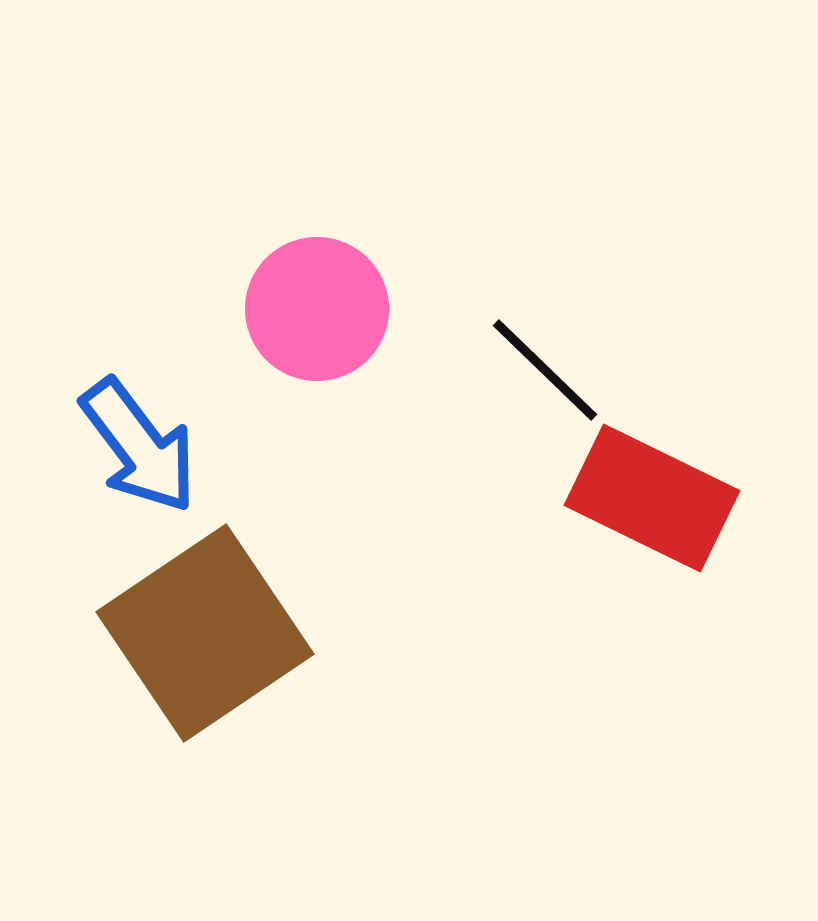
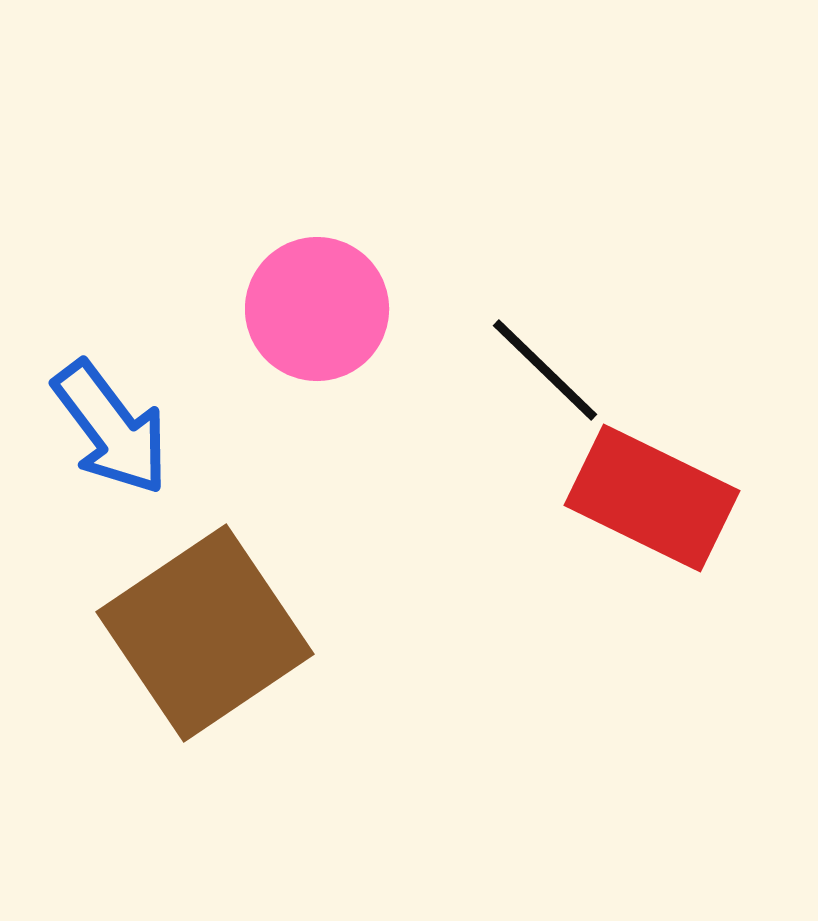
blue arrow: moved 28 px left, 18 px up
